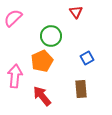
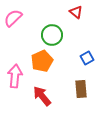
red triangle: rotated 16 degrees counterclockwise
green circle: moved 1 px right, 1 px up
